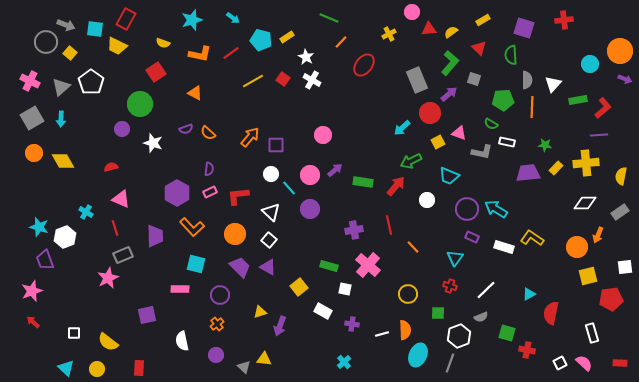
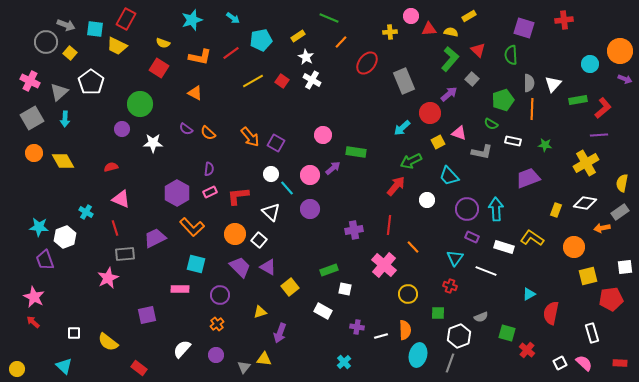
pink circle at (412, 12): moved 1 px left, 4 px down
yellow rectangle at (483, 20): moved 14 px left, 4 px up
yellow semicircle at (451, 32): rotated 48 degrees clockwise
yellow cross at (389, 34): moved 1 px right, 2 px up; rotated 24 degrees clockwise
yellow rectangle at (287, 37): moved 11 px right, 1 px up
cyan pentagon at (261, 40): rotated 25 degrees counterclockwise
red triangle at (479, 48): moved 1 px left, 2 px down
orange L-shape at (200, 54): moved 3 px down
green L-shape at (450, 63): moved 4 px up
red ellipse at (364, 65): moved 3 px right, 2 px up
red square at (156, 72): moved 3 px right, 4 px up; rotated 24 degrees counterclockwise
red square at (283, 79): moved 1 px left, 2 px down
gray square at (474, 79): moved 2 px left; rotated 24 degrees clockwise
gray rectangle at (417, 80): moved 13 px left, 1 px down
gray semicircle at (527, 80): moved 2 px right, 3 px down
gray triangle at (61, 87): moved 2 px left, 5 px down
green pentagon at (503, 100): rotated 15 degrees counterclockwise
orange line at (532, 107): moved 2 px down
cyan arrow at (61, 119): moved 4 px right
purple semicircle at (186, 129): rotated 56 degrees clockwise
orange arrow at (250, 137): rotated 100 degrees clockwise
white rectangle at (507, 142): moved 6 px right, 1 px up
white star at (153, 143): rotated 18 degrees counterclockwise
purple square at (276, 145): moved 2 px up; rotated 30 degrees clockwise
yellow cross at (586, 163): rotated 25 degrees counterclockwise
yellow rectangle at (556, 168): moved 42 px down; rotated 24 degrees counterclockwise
purple arrow at (335, 170): moved 2 px left, 2 px up
purple trapezoid at (528, 173): moved 5 px down; rotated 15 degrees counterclockwise
cyan trapezoid at (449, 176): rotated 25 degrees clockwise
yellow semicircle at (621, 176): moved 1 px right, 7 px down
green rectangle at (363, 182): moved 7 px left, 30 px up
cyan line at (289, 188): moved 2 px left
white diamond at (585, 203): rotated 10 degrees clockwise
cyan arrow at (496, 209): rotated 55 degrees clockwise
red line at (389, 225): rotated 18 degrees clockwise
cyan star at (39, 227): rotated 12 degrees counterclockwise
orange arrow at (598, 235): moved 4 px right, 7 px up; rotated 56 degrees clockwise
purple trapezoid at (155, 236): moved 2 px down; rotated 115 degrees counterclockwise
white square at (269, 240): moved 10 px left
orange circle at (577, 247): moved 3 px left
gray rectangle at (123, 255): moved 2 px right, 1 px up; rotated 18 degrees clockwise
pink cross at (368, 265): moved 16 px right
green rectangle at (329, 266): moved 4 px down; rotated 36 degrees counterclockwise
yellow square at (299, 287): moved 9 px left
white line at (486, 290): moved 19 px up; rotated 65 degrees clockwise
pink star at (32, 291): moved 2 px right, 6 px down; rotated 25 degrees counterclockwise
purple cross at (352, 324): moved 5 px right, 3 px down
purple arrow at (280, 326): moved 7 px down
white line at (382, 334): moved 1 px left, 2 px down
white semicircle at (182, 341): moved 8 px down; rotated 54 degrees clockwise
red cross at (527, 350): rotated 28 degrees clockwise
cyan ellipse at (418, 355): rotated 10 degrees counterclockwise
gray triangle at (244, 367): rotated 24 degrees clockwise
cyan triangle at (66, 368): moved 2 px left, 2 px up
red rectangle at (139, 368): rotated 56 degrees counterclockwise
yellow circle at (97, 369): moved 80 px left
